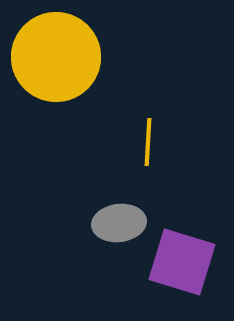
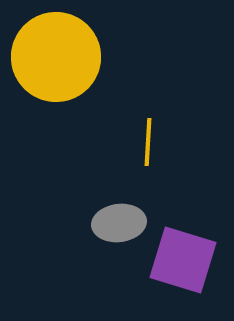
purple square: moved 1 px right, 2 px up
